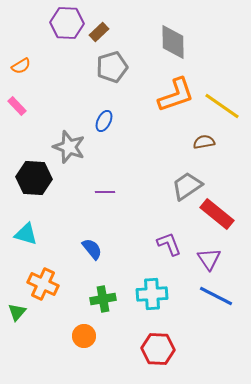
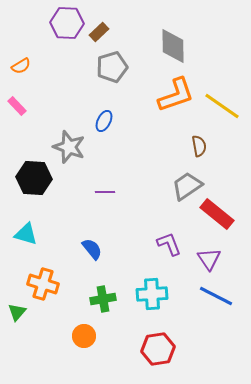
gray diamond: moved 4 px down
brown semicircle: moved 5 px left, 4 px down; rotated 90 degrees clockwise
orange cross: rotated 8 degrees counterclockwise
red hexagon: rotated 12 degrees counterclockwise
